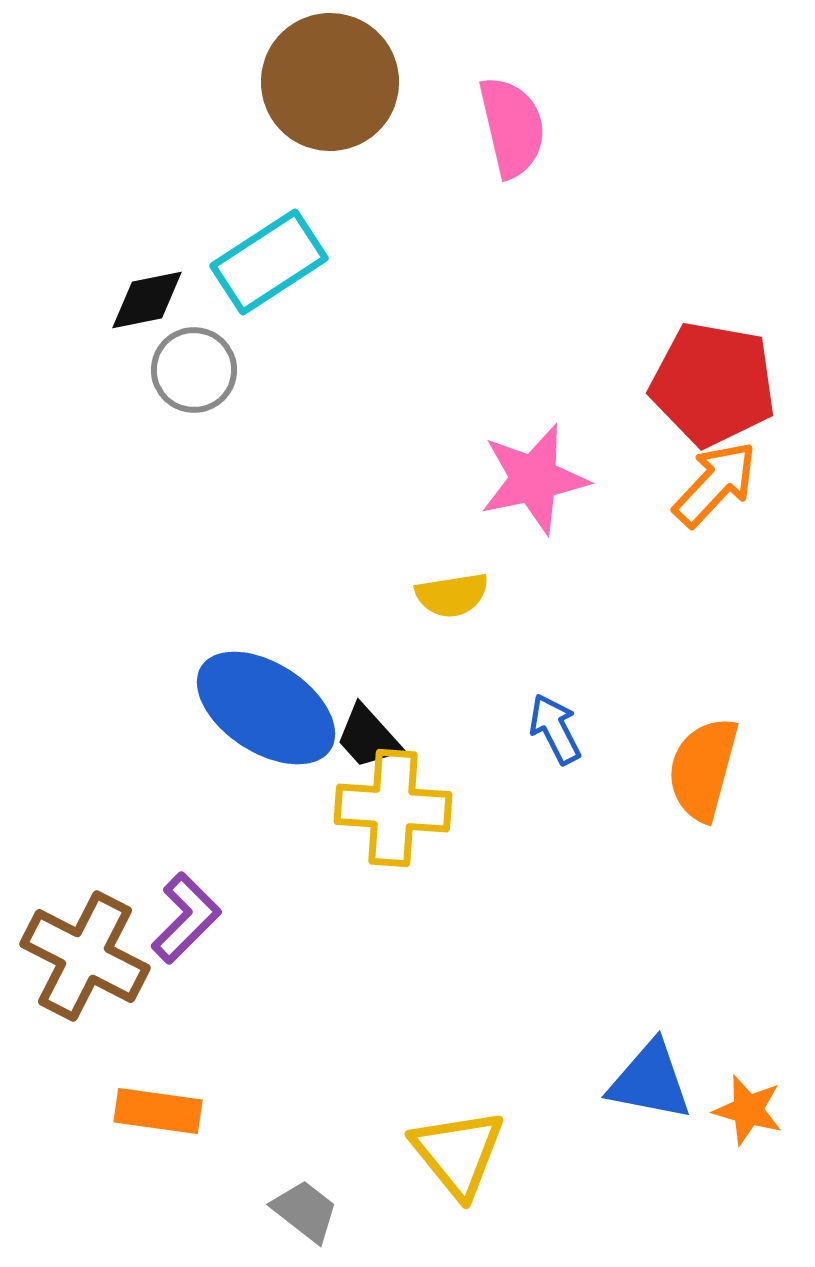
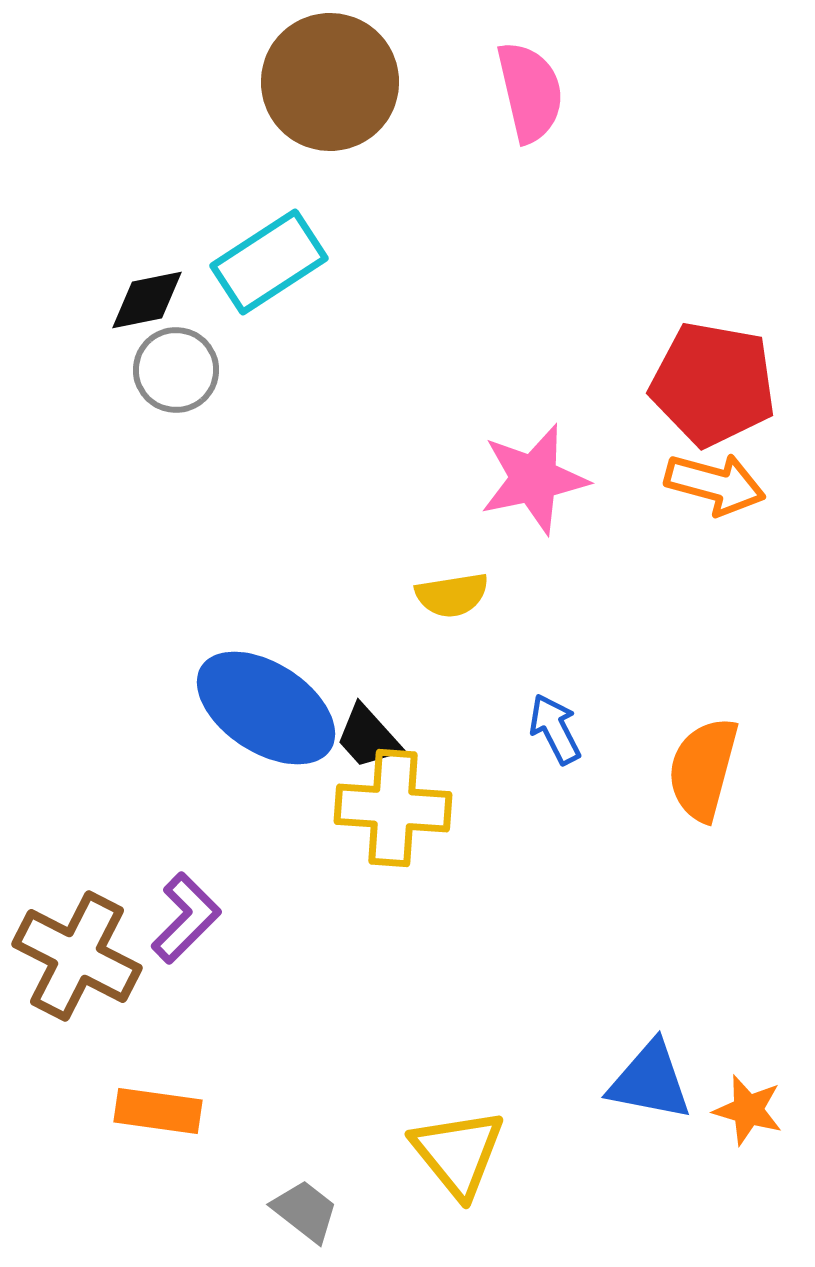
pink semicircle: moved 18 px right, 35 px up
gray circle: moved 18 px left
orange arrow: rotated 62 degrees clockwise
brown cross: moved 8 px left
